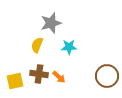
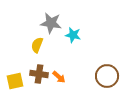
gray star: rotated 25 degrees clockwise
cyan star: moved 4 px right, 12 px up; rotated 14 degrees clockwise
